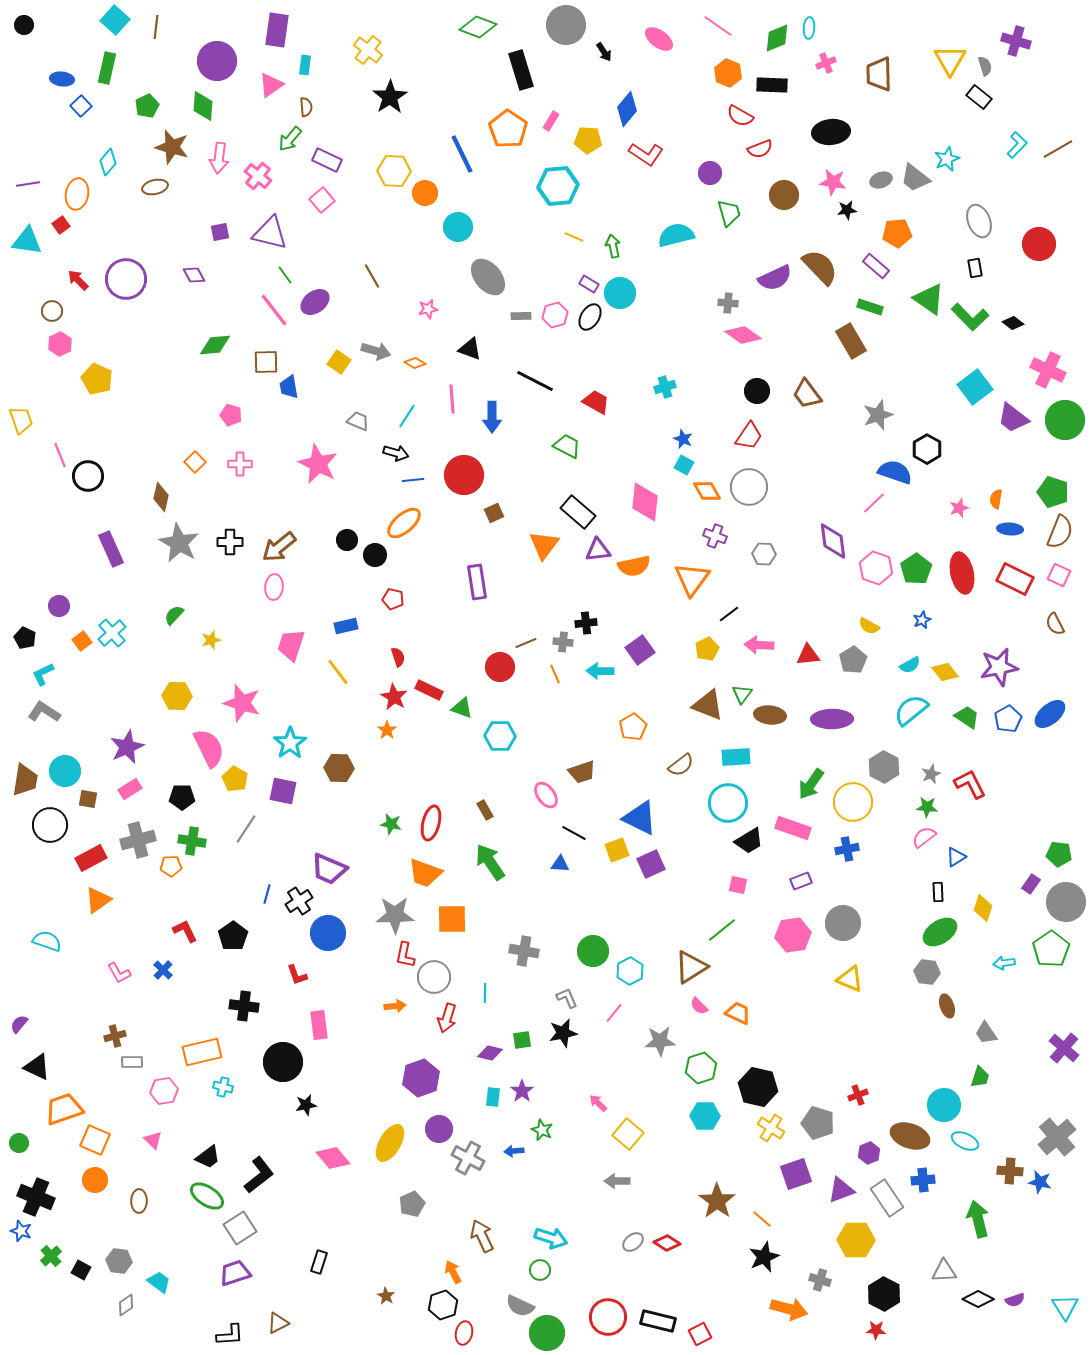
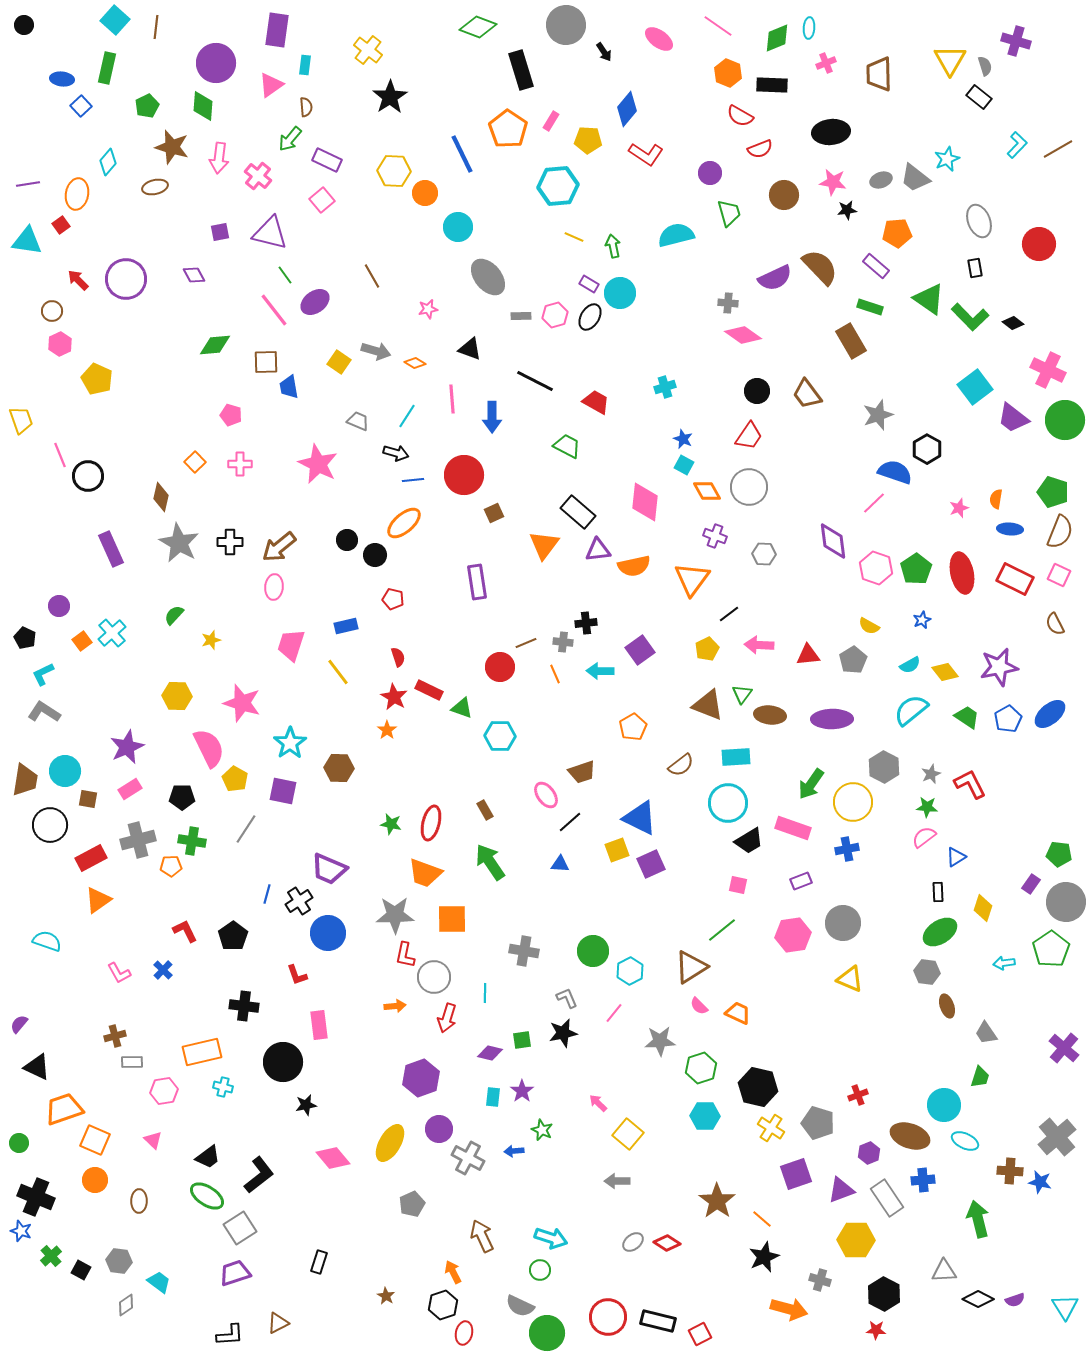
purple circle at (217, 61): moved 1 px left, 2 px down
black line at (574, 833): moved 4 px left, 11 px up; rotated 70 degrees counterclockwise
